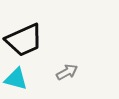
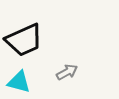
cyan triangle: moved 3 px right, 3 px down
